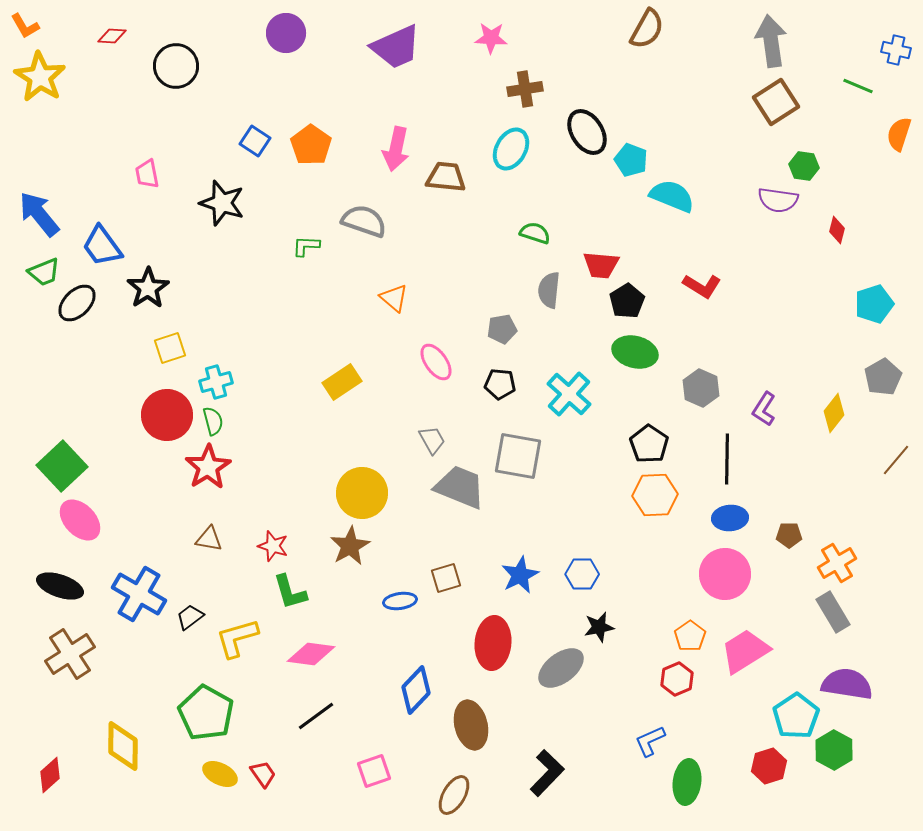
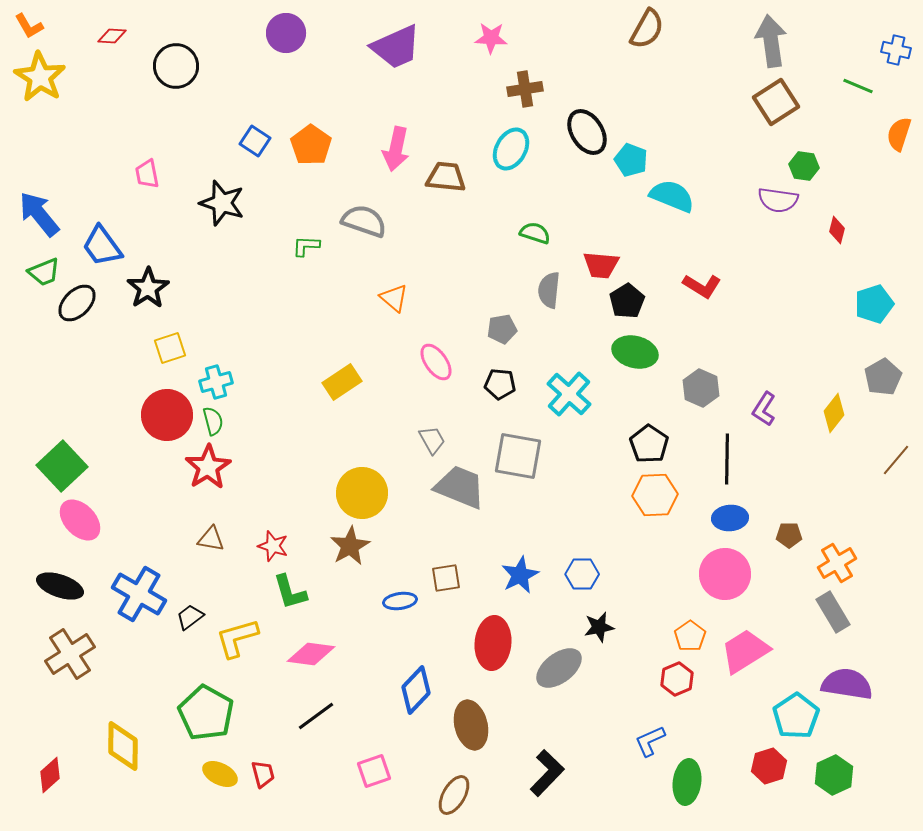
orange L-shape at (25, 26): moved 4 px right
brown triangle at (209, 539): moved 2 px right
brown square at (446, 578): rotated 8 degrees clockwise
gray ellipse at (561, 668): moved 2 px left
green hexagon at (834, 750): moved 25 px down; rotated 6 degrees clockwise
red trapezoid at (263, 774): rotated 20 degrees clockwise
